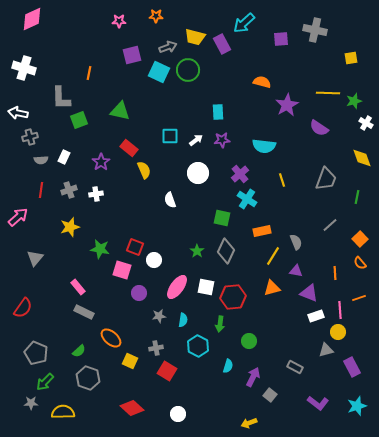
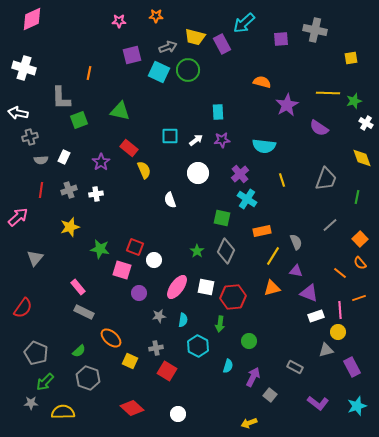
orange line at (335, 273): moved 5 px right; rotated 48 degrees counterclockwise
